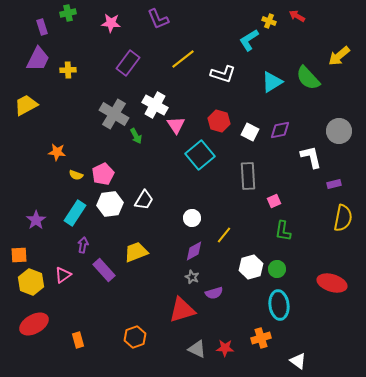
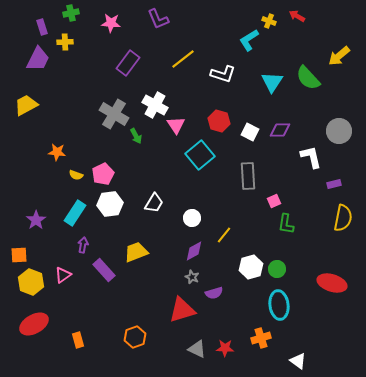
green cross at (68, 13): moved 3 px right
yellow cross at (68, 70): moved 3 px left, 28 px up
cyan triangle at (272, 82): rotated 25 degrees counterclockwise
purple diamond at (280, 130): rotated 10 degrees clockwise
white trapezoid at (144, 200): moved 10 px right, 3 px down
green L-shape at (283, 231): moved 3 px right, 7 px up
